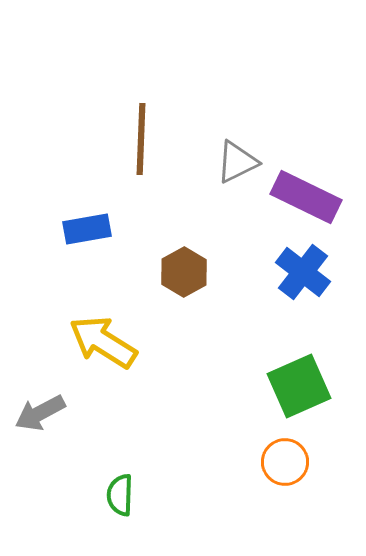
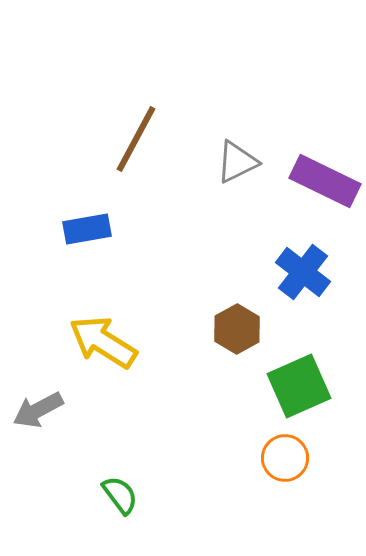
brown line: moved 5 px left; rotated 26 degrees clockwise
purple rectangle: moved 19 px right, 16 px up
brown hexagon: moved 53 px right, 57 px down
gray arrow: moved 2 px left, 3 px up
orange circle: moved 4 px up
green semicircle: rotated 141 degrees clockwise
